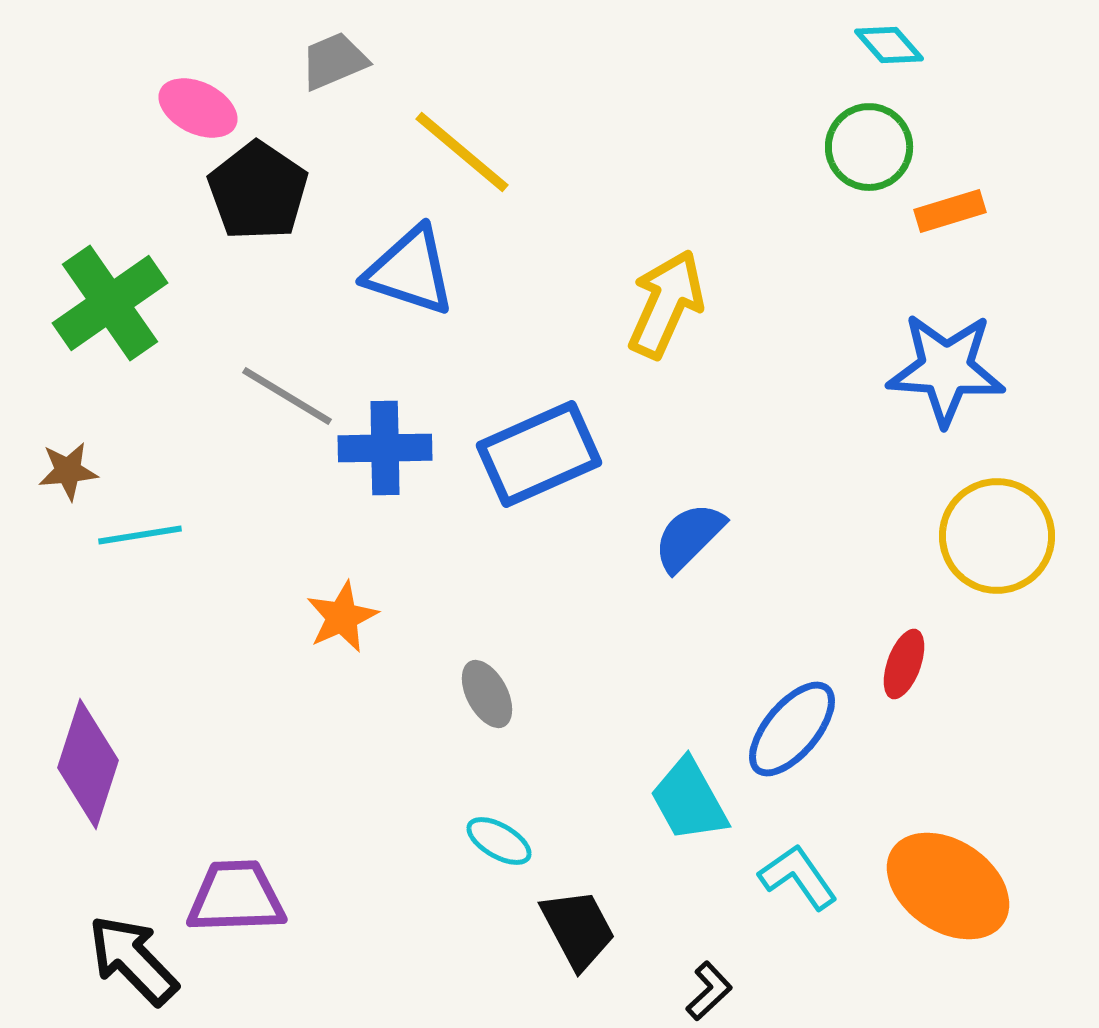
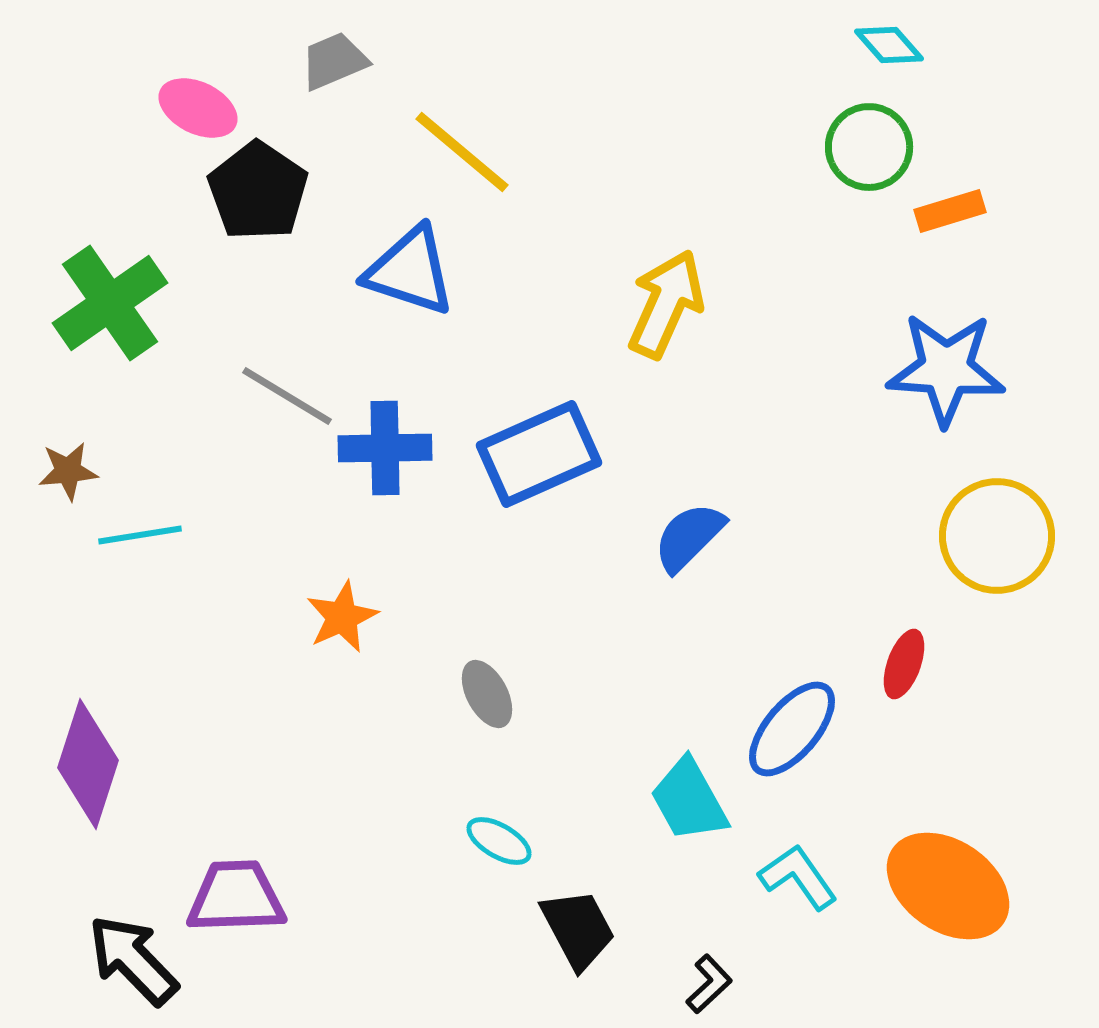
black L-shape: moved 7 px up
